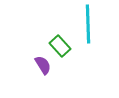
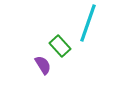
cyan line: moved 1 px up; rotated 21 degrees clockwise
